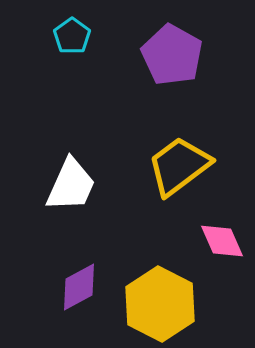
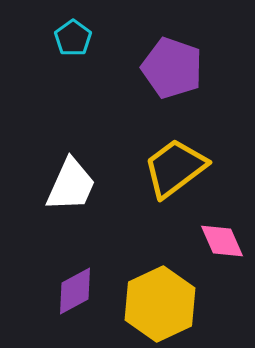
cyan pentagon: moved 1 px right, 2 px down
purple pentagon: moved 13 px down; rotated 10 degrees counterclockwise
yellow trapezoid: moved 4 px left, 2 px down
purple diamond: moved 4 px left, 4 px down
yellow hexagon: rotated 8 degrees clockwise
